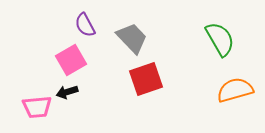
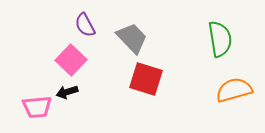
green semicircle: rotated 21 degrees clockwise
pink square: rotated 16 degrees counterclockwise
red square: rotated 36 degrees clockwise
orange semicircle: moved 1 px left
